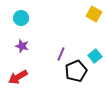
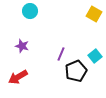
cyan circle: moved 9 px right, 7 px up
